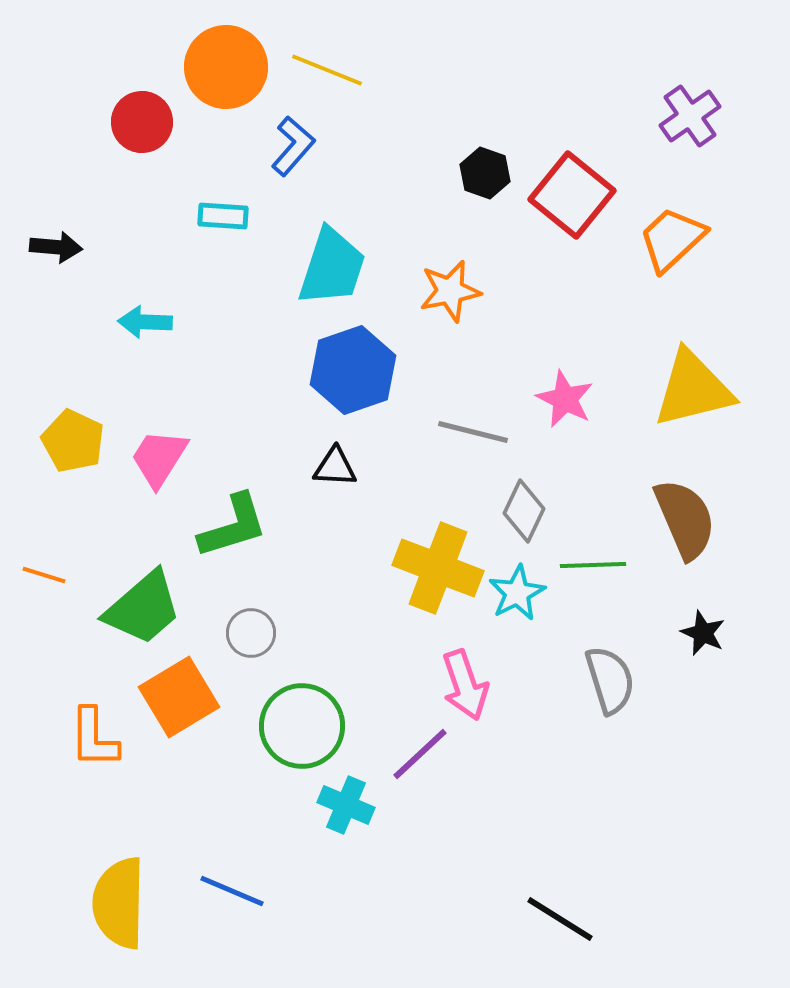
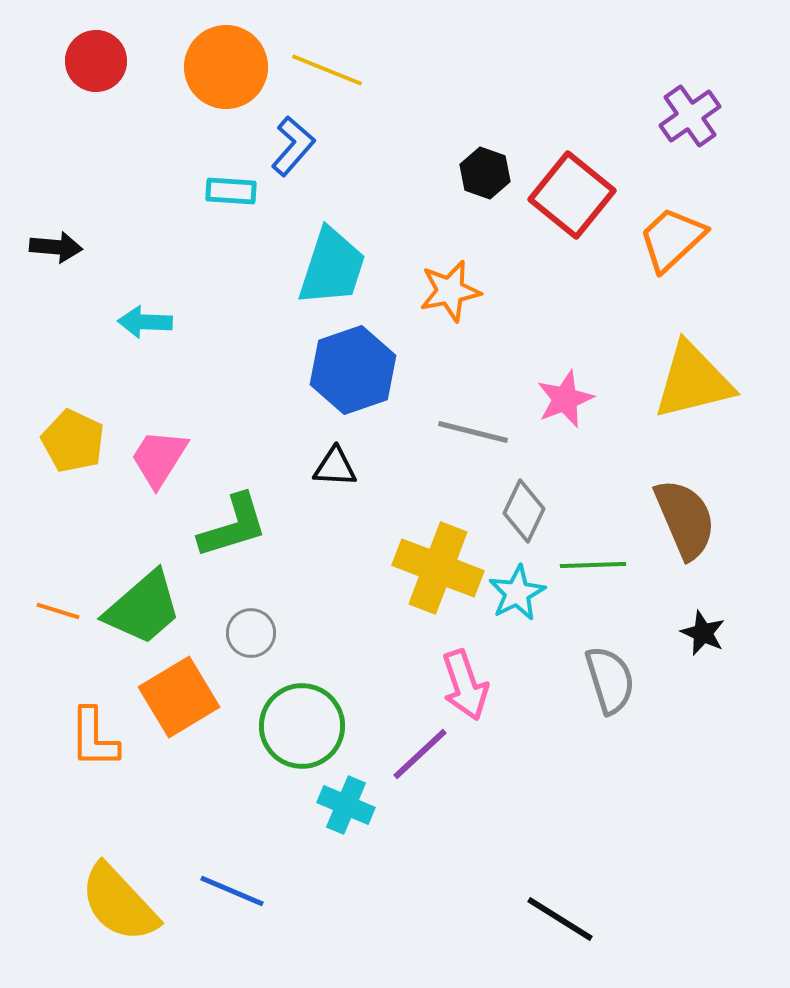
red circle: moved 46 px left, 61 px up
cyan rectangle: moved 8 px right, 25 px up
yellow triangle: moved 8 px up
pink star: rotated 24 degrees clockwise
orange line: moved 14 px right, 36 px down
yellow semicircle: rotated 44 degrees counterclockwise
